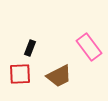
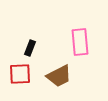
pink rectangle: moved 9 px left, 5 px up; rotated 32 degrees clockwise
